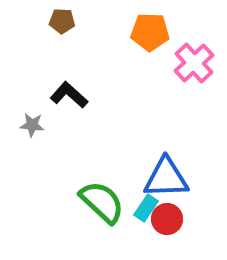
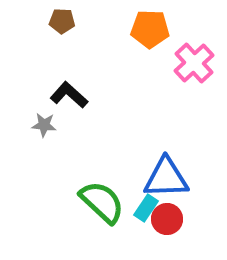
orange pentagon: moved 3 px up
gray star: moved 12 px right
